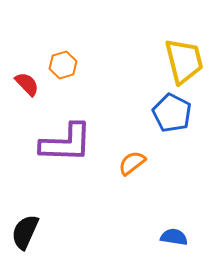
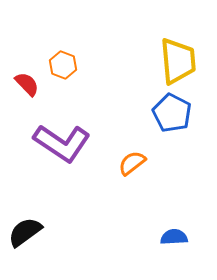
yellow trapezoid: moved 6 px left; rotated 9 degrees clockwise
orange hexagon: rotated 24 degrees counterclockwise
purple L-shape: moved 4 px left; rotated 32 degrees clockwise
black semicircle: rotated 30 degrees clockwise
blue semicircle: rotated 12 degrees counterclockwise
